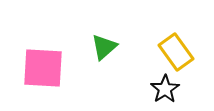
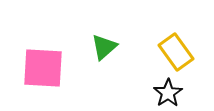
black star: moved 3 px right, 4 px down
